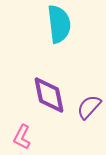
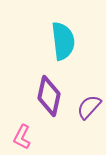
cyan semicircle: moved 4 px right, 17 px down
purple diamond: moved 1 px down; rotated 24 degrees clockwise
